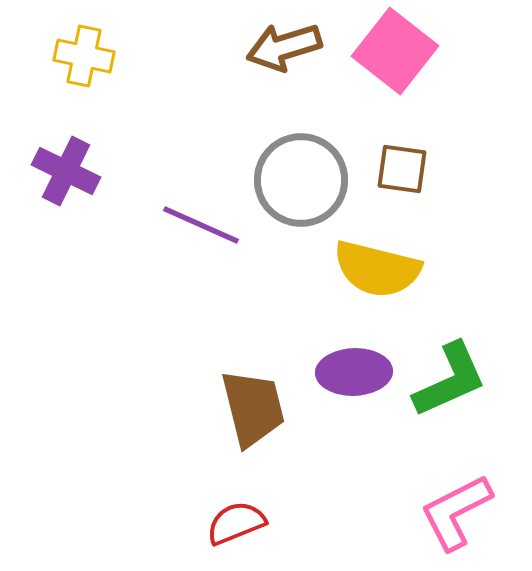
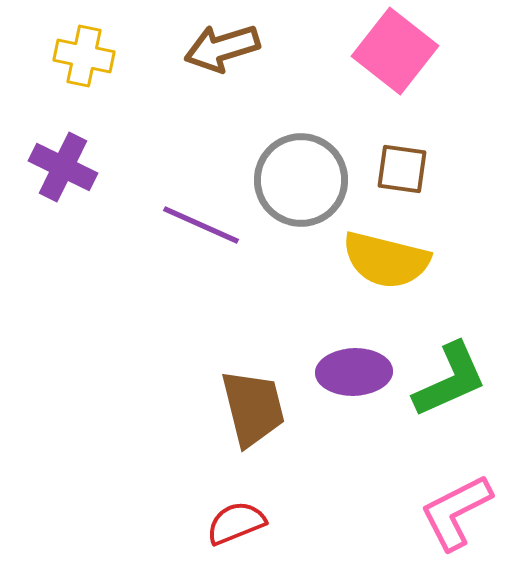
brown arrow: moved 62 px left, 1 px down
purple cross: moved 3 px left, 4 px up
yellow semicircle: moved 9 px right, 9 px up
